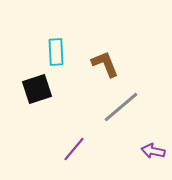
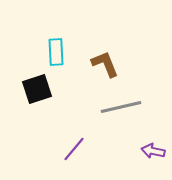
gray line: rotated 27 degrees clockwise
